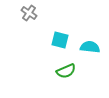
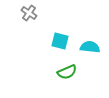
cyan square: moved 1 px down
green semicircle: moved 1 px right, 1 px down
